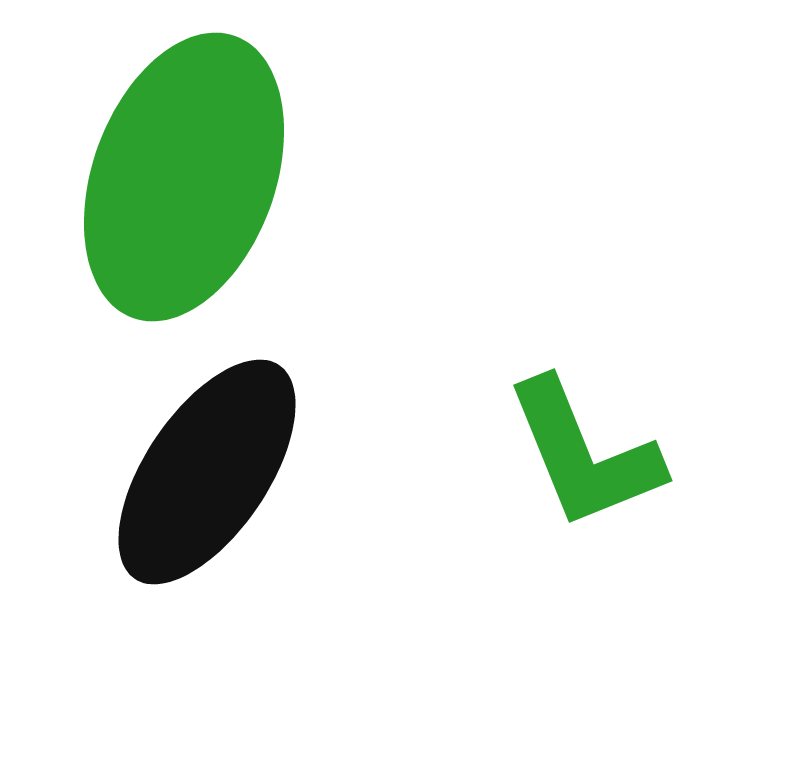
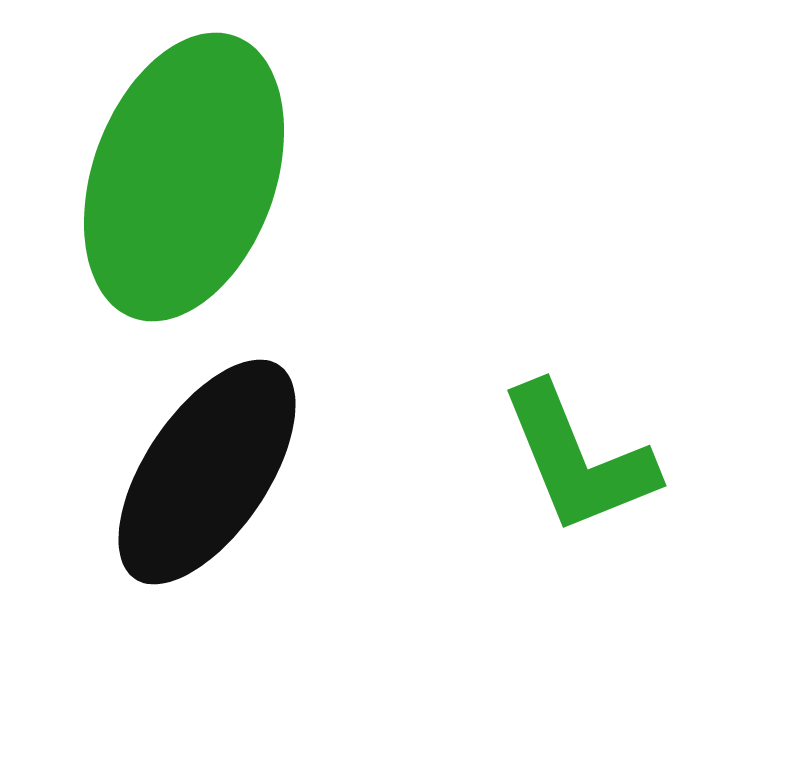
green L-shape: moved 6 px left, 5 px down
